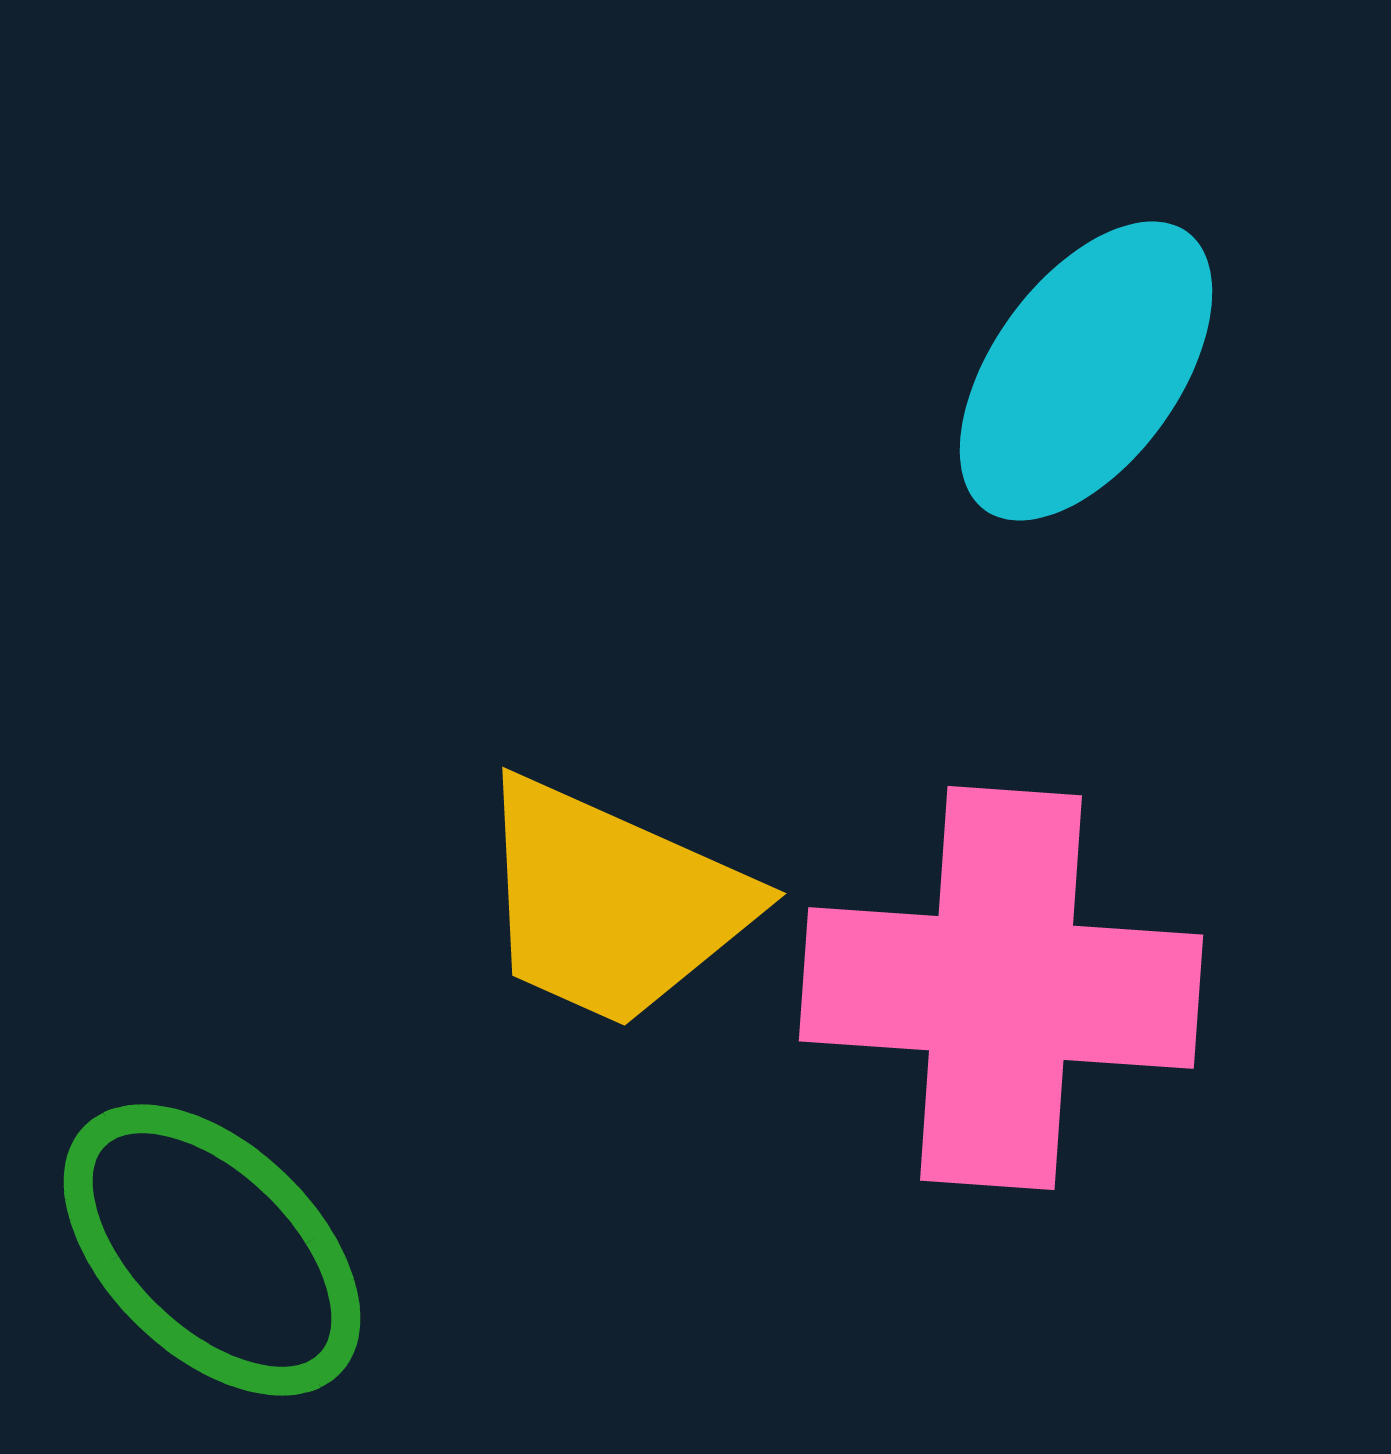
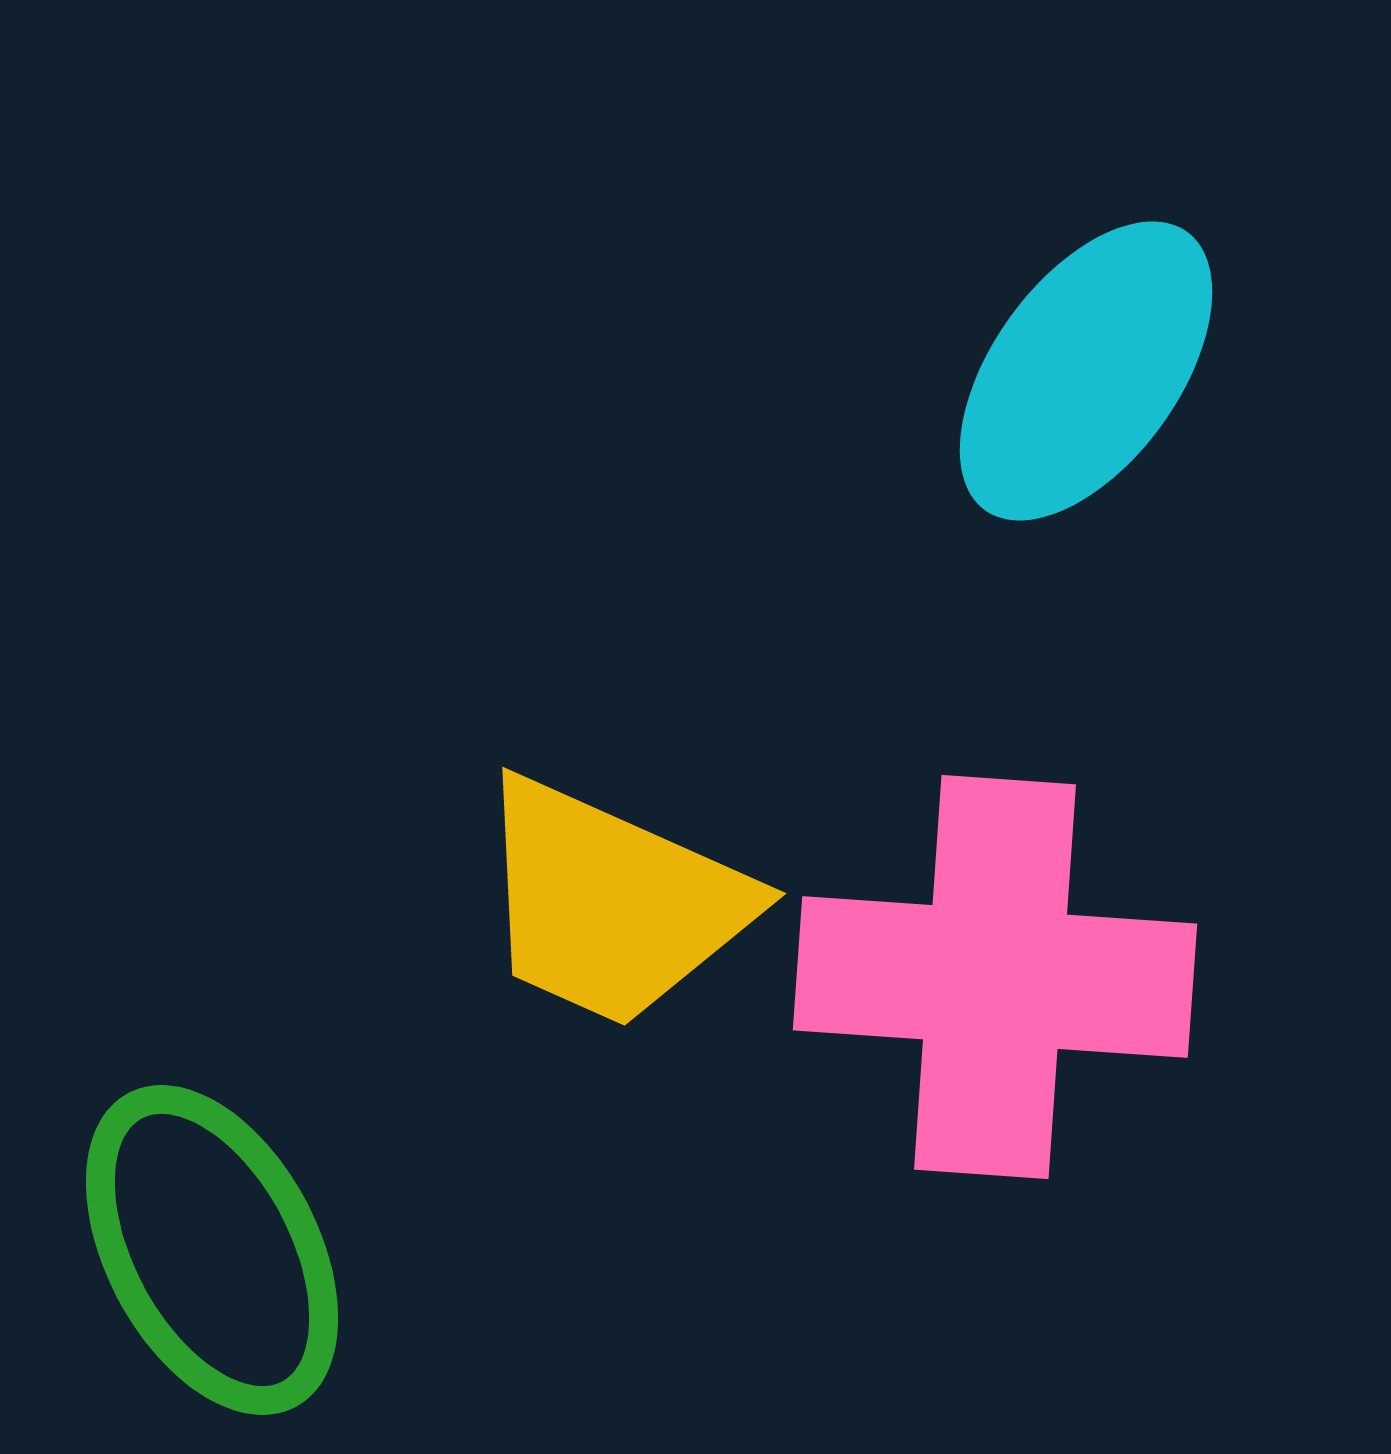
pink cross: moved 6 px left, 11 px up
green ellipse: rotated 18 degrees clockwise
